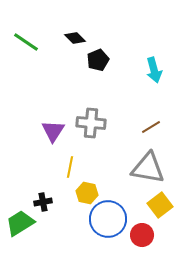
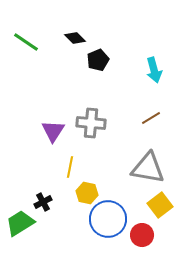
brown line: moved 9 px up
black cross: rotated 18 degrees counterclockwise
